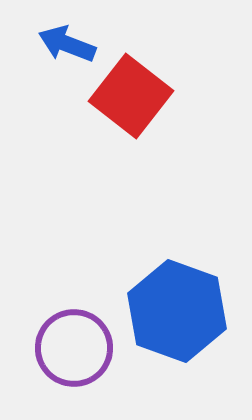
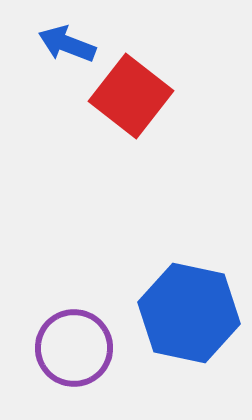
blue hexagon: moved 12 px right, 2 px down; rotated 8 degrees counterclockwise
